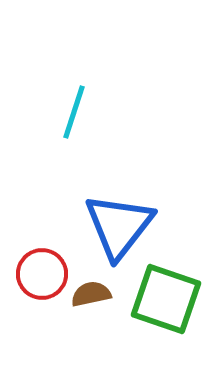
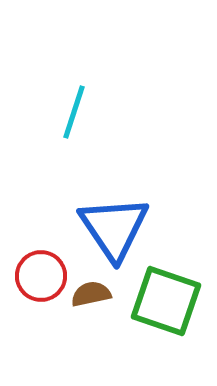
blue triangle: moved 5 px left, 2 px down; rotated 12 degrees counterclockwise
red circle: moved 1 px left, 2 px down
green square: moved 2 px down
